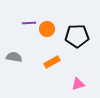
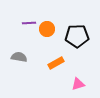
gray semicircle: moved 5 px right
orange rectangle: moved 4 px right, 1 px down
